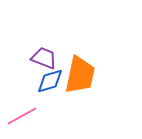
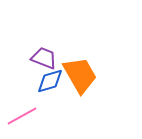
orange trapezoid: rotated 42 degrees counterclockwise
